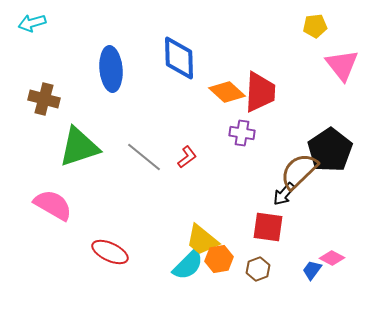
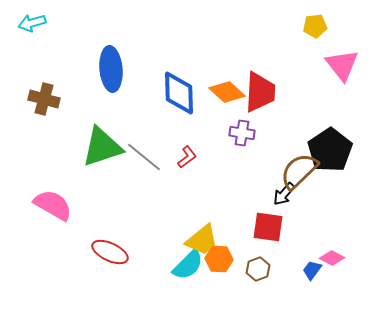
blue diamond: moved 35 px down
green triangle: moved 23 px right
yellow trapezoid: rotated 78 degrees counterclockwise
orange hexagon: rotated 12 degrees clockwise
